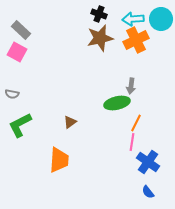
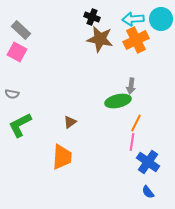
black cross: moved 7 px left, 3 px down
brown star: moved 1 px down; rotated 24 degrees clockwise
green ellipse: moved 1 px right, 2 px up
orange trapezoid: moved 3 px right, 3 px up
